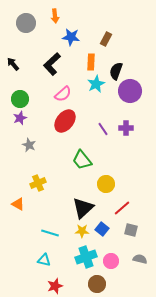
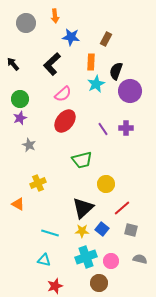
green trapezoid: rotated 65 degrees counterclockwise
brown circle: moved 2 px right, 1 px up
